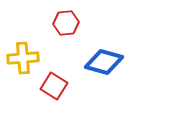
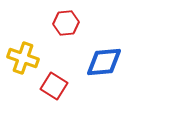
yellow cross: rotated 24 degrees clockwise
blue diamond: rotated 21 degrees counterclockwise
